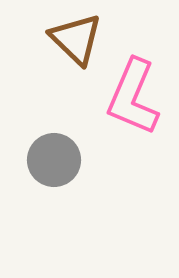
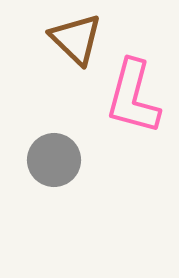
pink L-shape: rotated 8 degrees counterclockwise
